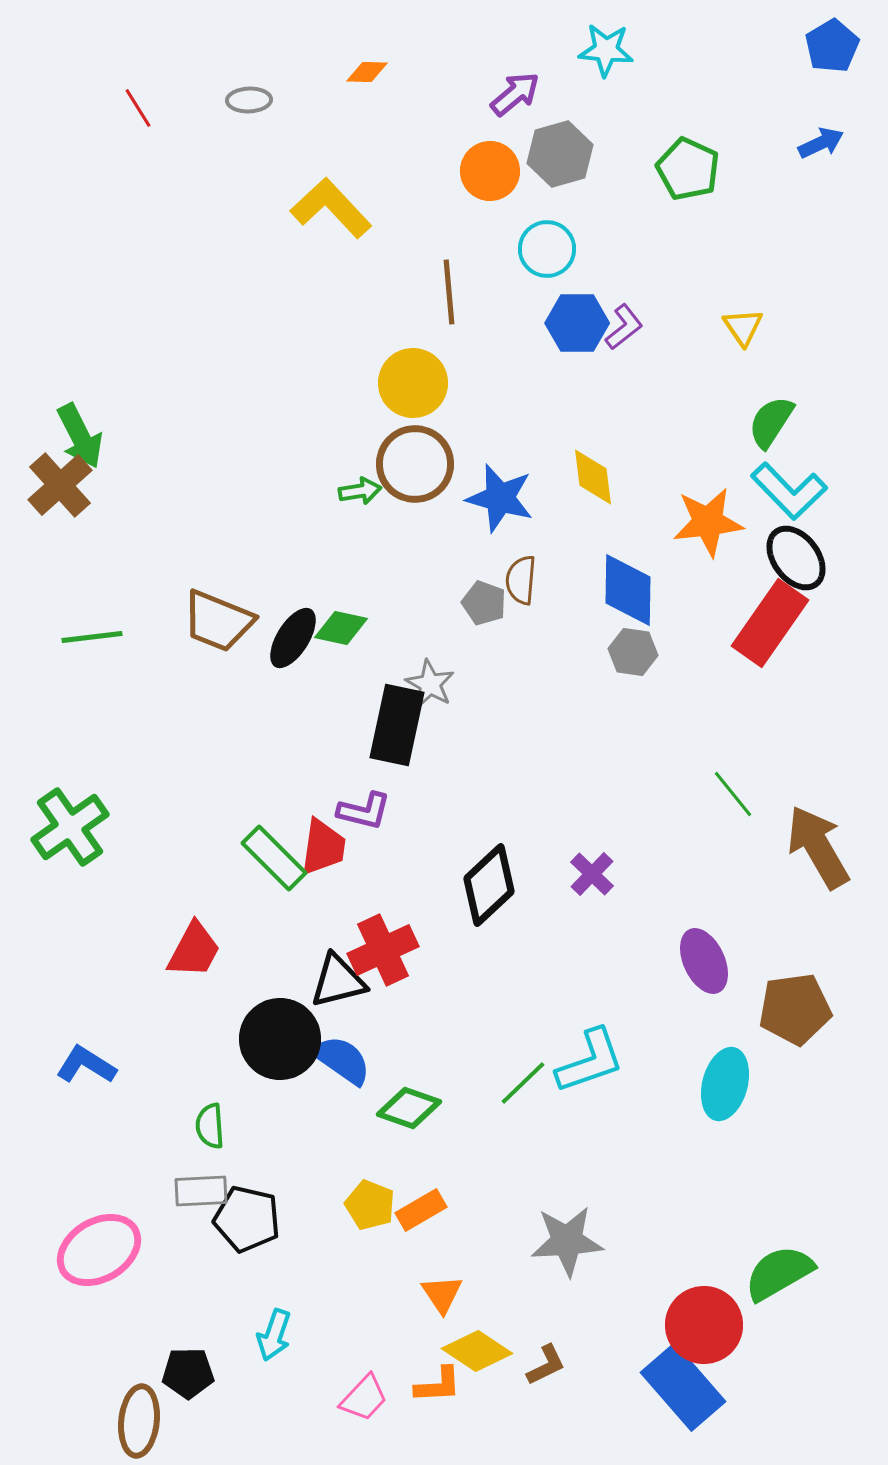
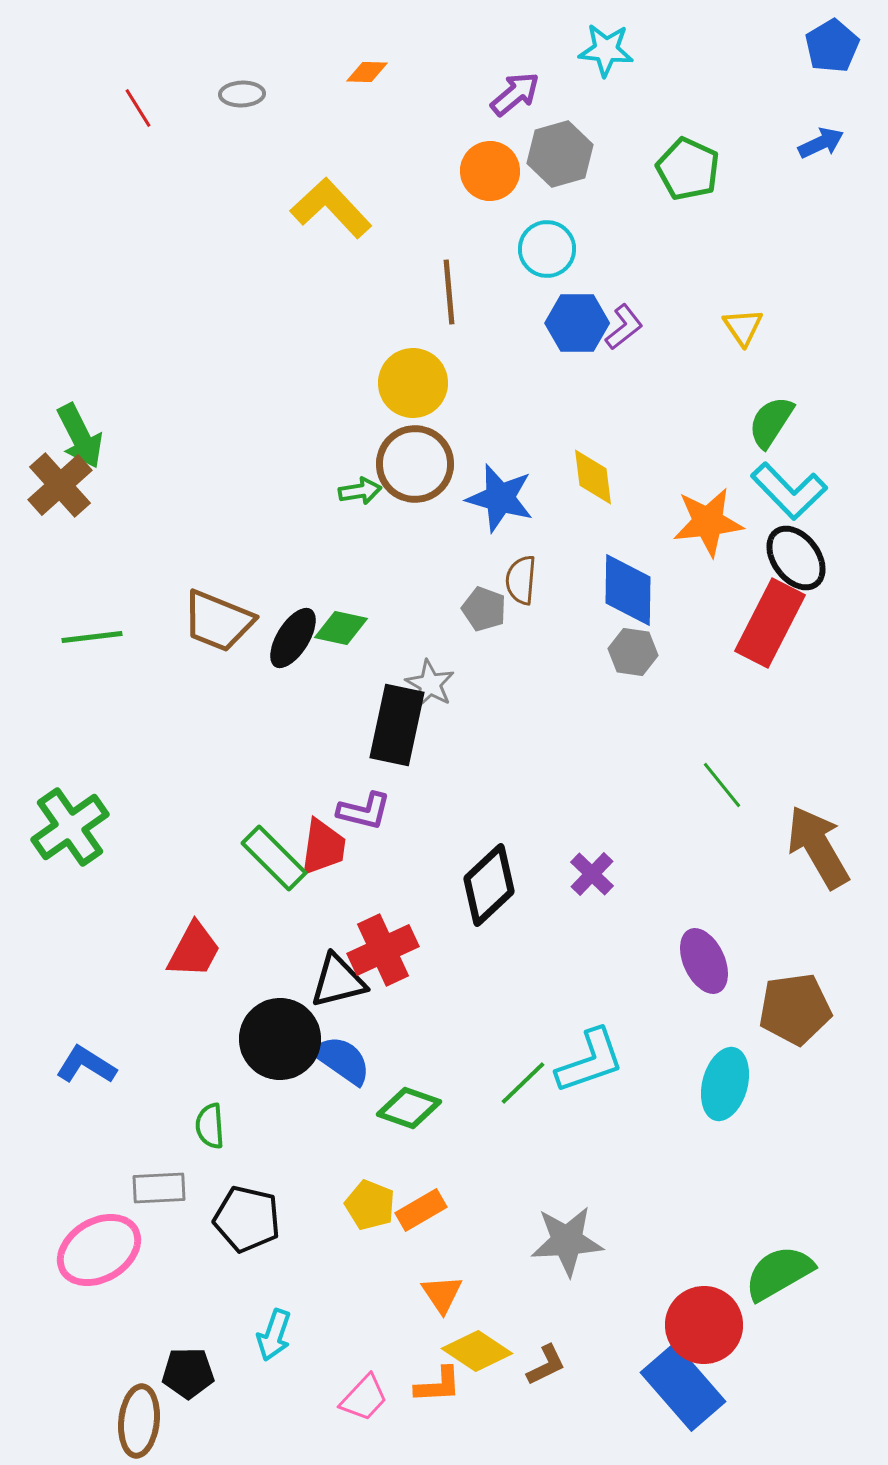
gray ellipse at (249, 100): moved 7 px left, 6 px up
gray pentagon at (484, 603): moved 6 px down
red rectangle at (770, 623): rotated 8 degrees counterclockwise
green line at (733, 794): moved 11 px left, 9 px up
gray rectangle at (201, 1191): moved 42 px left, 3 px up
